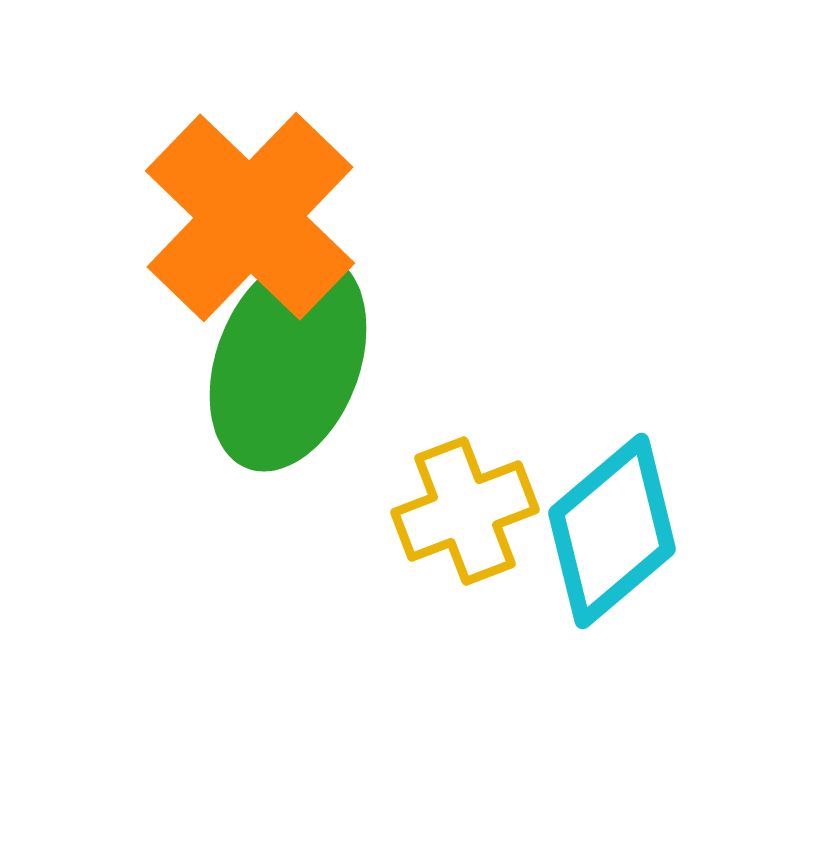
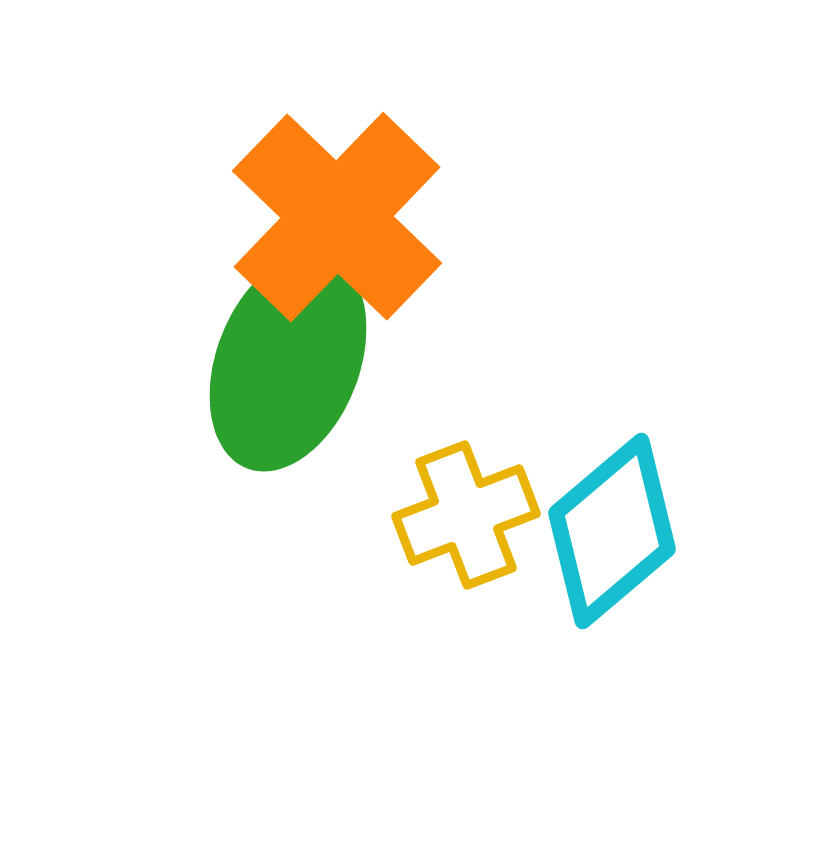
orange cross: moved 87 px right
yellow cross: moved 1 px right, 4 px down
